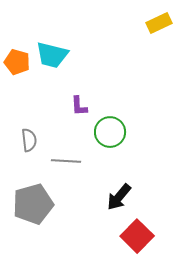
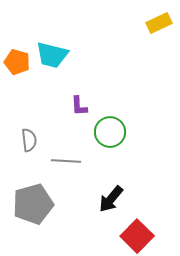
black arrow: moved 8 px left, 2 px down
